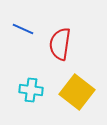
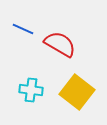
red semicircle: rotated 112 degrees clockwise
